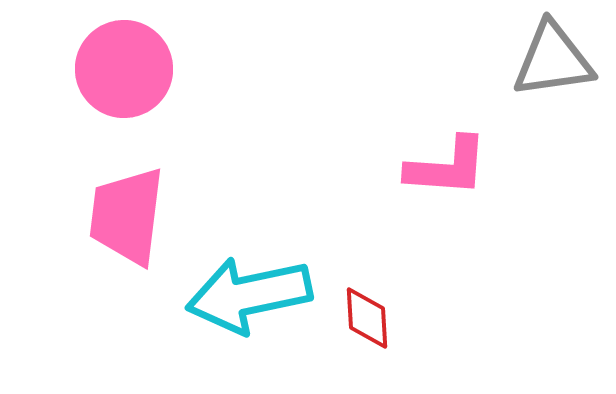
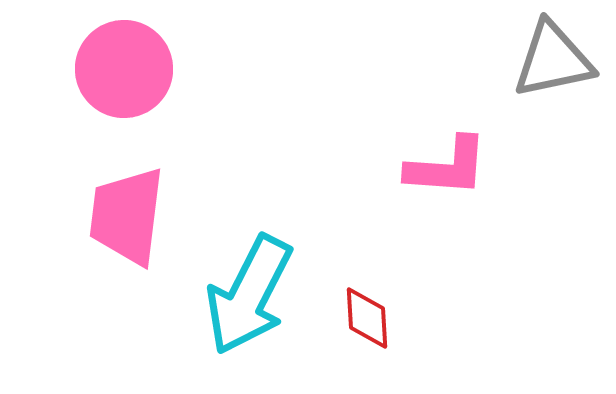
gray triangle: rotated 4 degrees counterclockwise
cyan arrow: rotated 51 degrees counterclockwise
